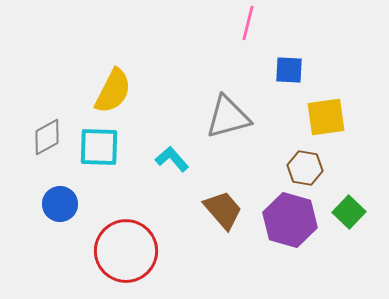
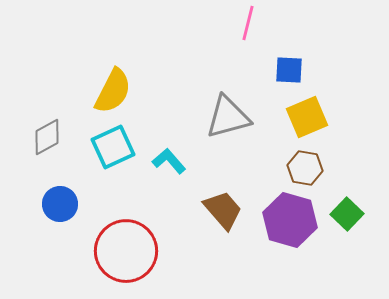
yellow square: moved 19 px left; rotated 15 degrees counterclockwise
cyan square: moved 14 px right; rotated 27 degrees counterclockwise
cyan L-shape: moved 3 px left, 2 px down
green square: moved 2 px left, 2 px down
